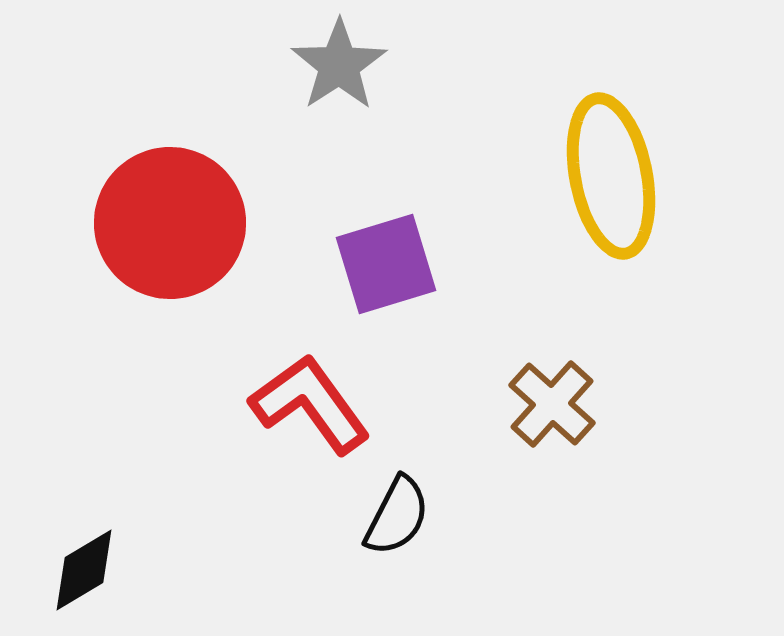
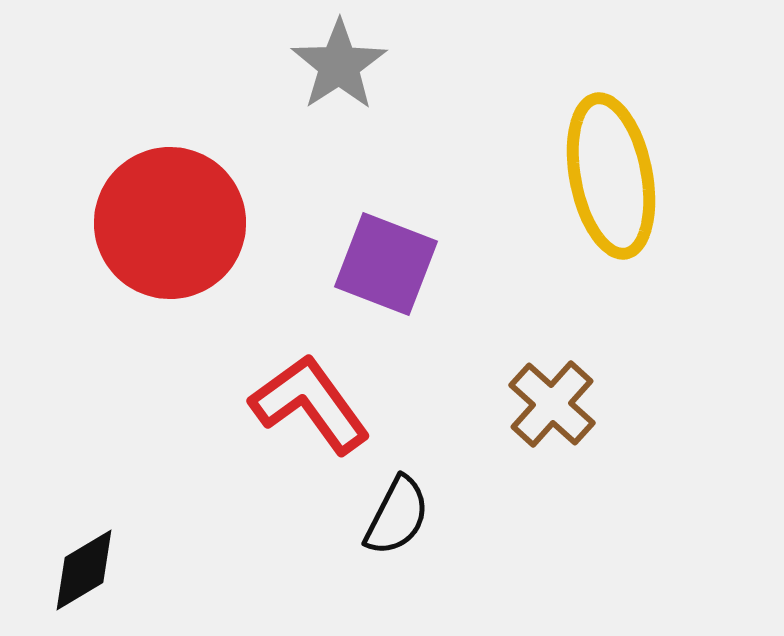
purple square: rotated 38 degrees clockwise
